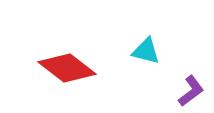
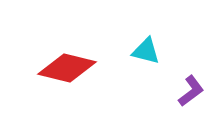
red diamond: rotated 24 degrees counterclockwise
